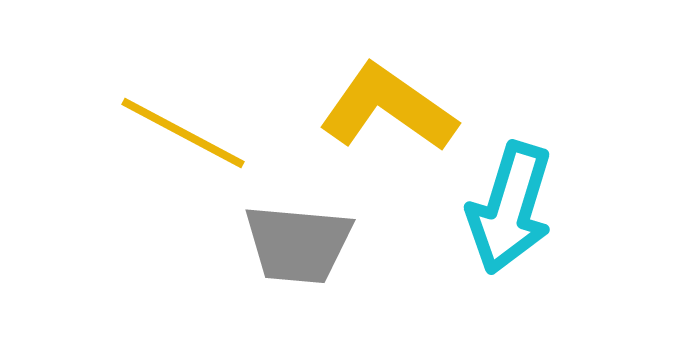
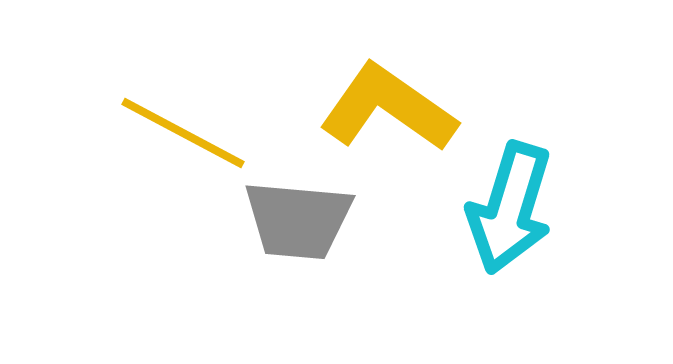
gray trapezoid: moved 24 px up
